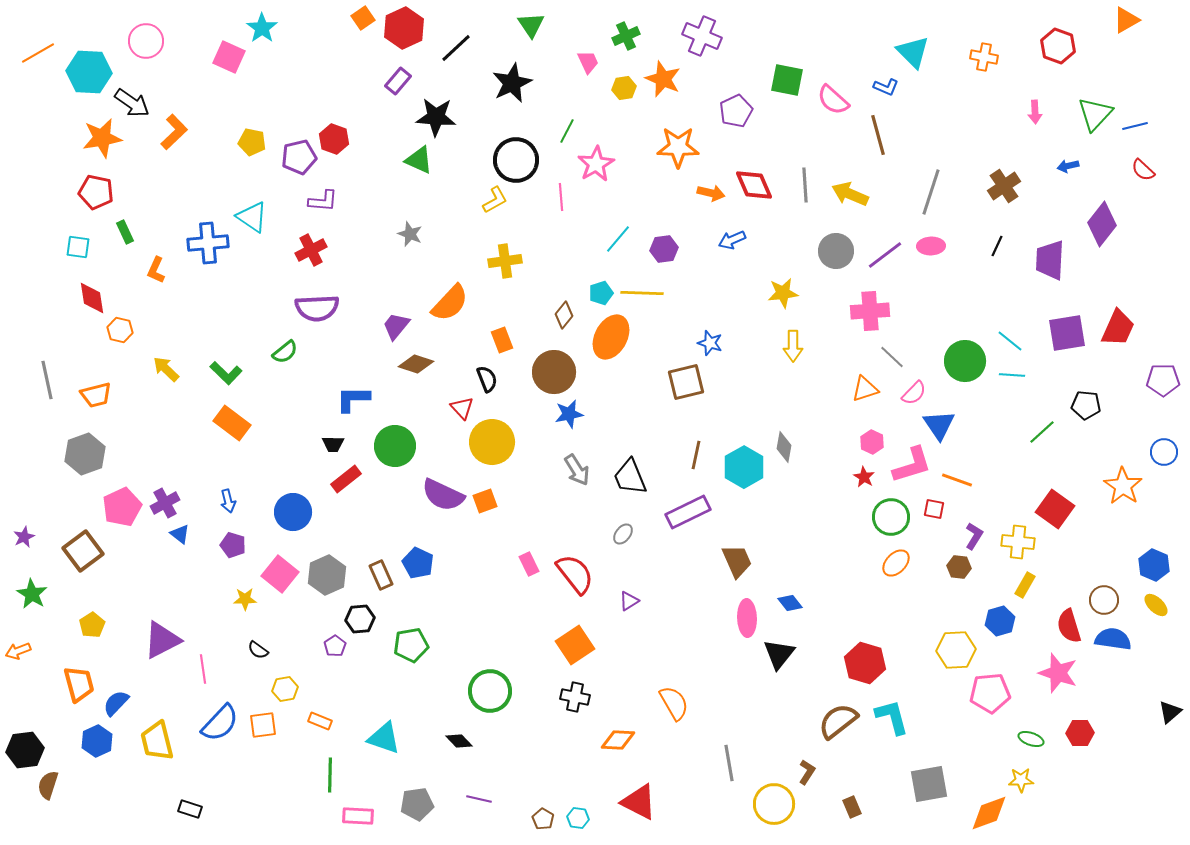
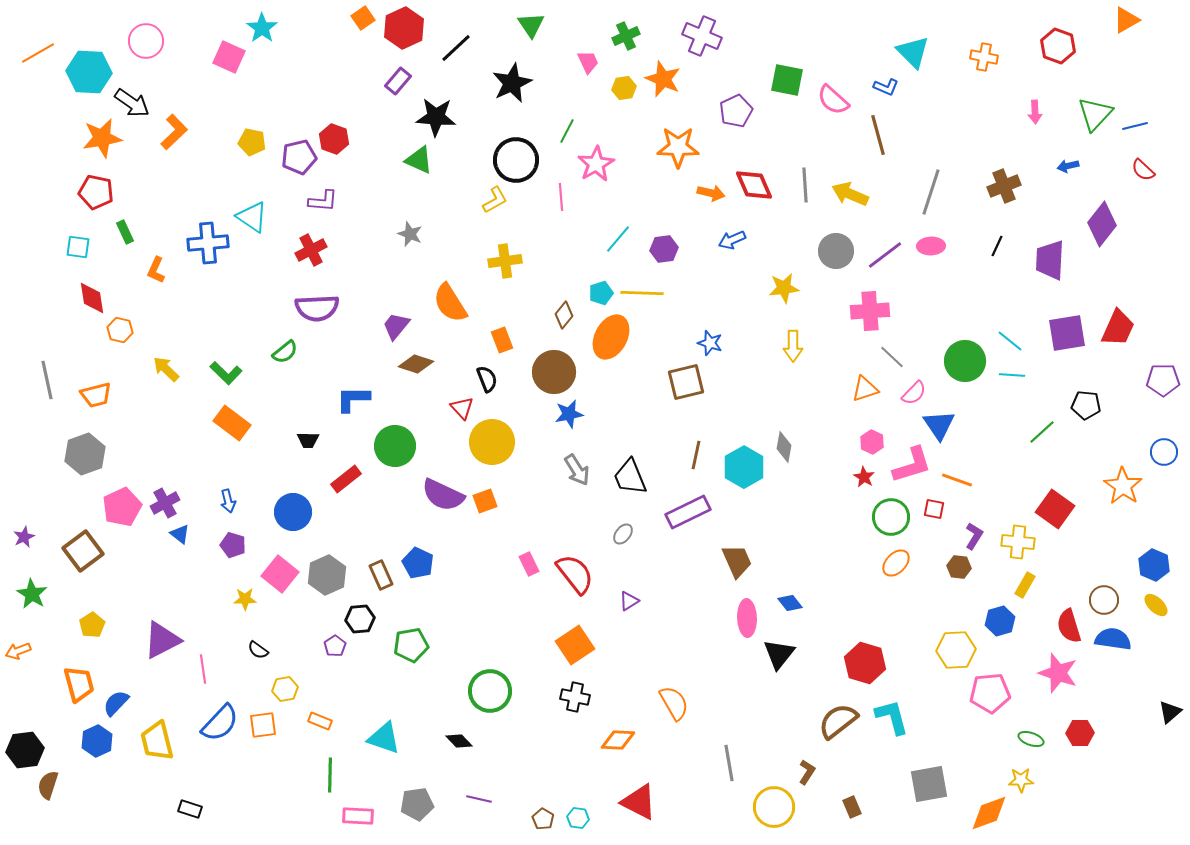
brown cross at (1004, 186): rotated 12 degrees clockwise
yellow star at (783, 293): moved 1 px right, 5 px up
orange semicircle at (450, 303): rotated 105 degrees clockwise
black trapezoid at (333, 444): moved 25 px left, 4 px up
yellow circle at (774, 804): moved 3 px down
